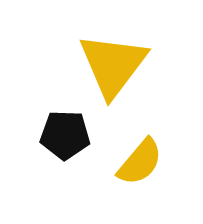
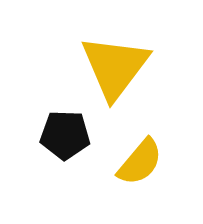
yellow triangle: moved 2 px right, 2 px down
